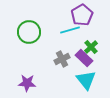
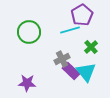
purple rectangle: moved 13 px left, 13 px down
cyan triangle: moved 8 px up
